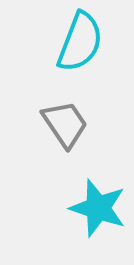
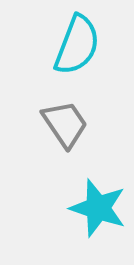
cyan semicircle: moved 3 px left, 3 px down
